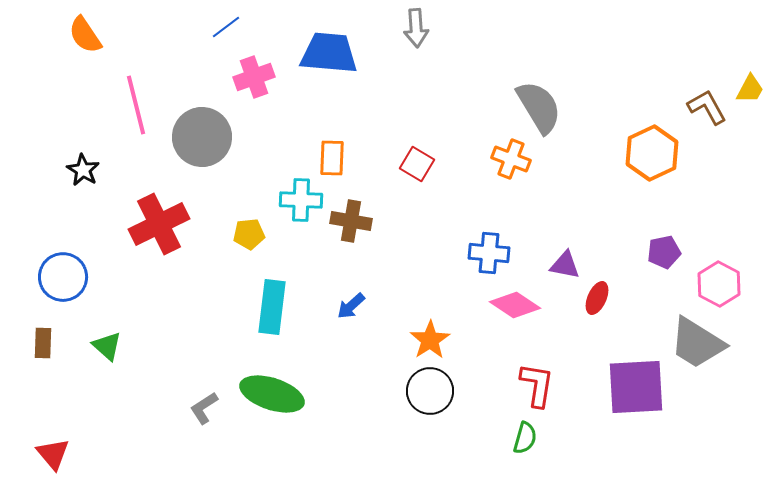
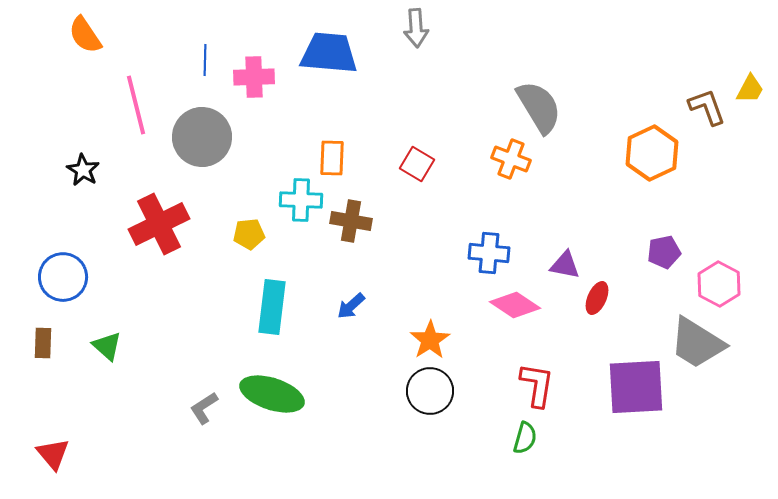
blue line: moved 21 px left, 33 px down; rotated 52 degrees counterclockwise
pink cross: rotated 18 degrees clockwise
brown L-shape: rotated 9 degrees clockwise
